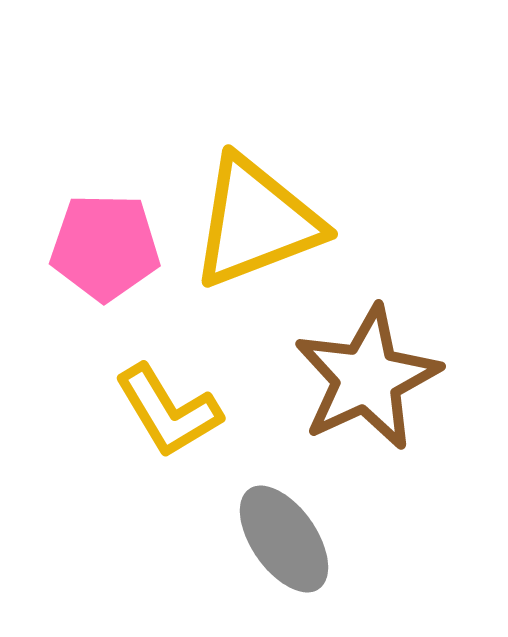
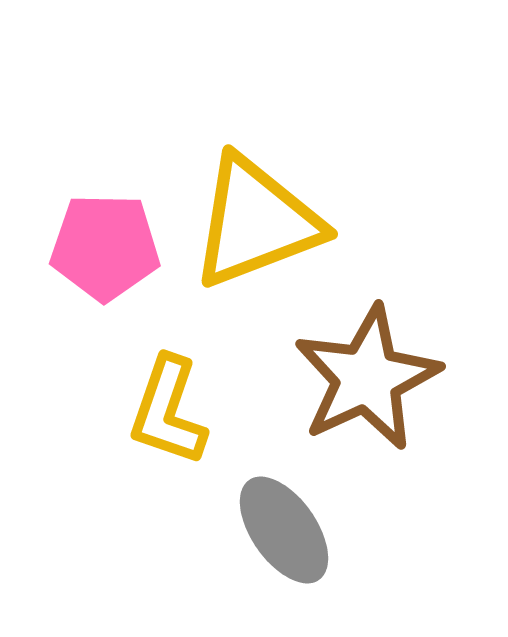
yellow L-shape: rotated 50 degrees clockwise
gray ellipse: moved 9 px up
